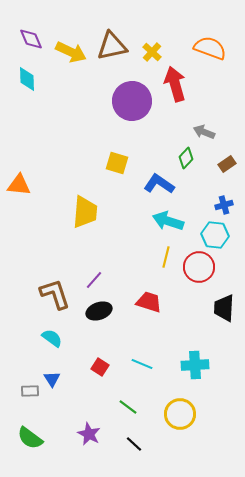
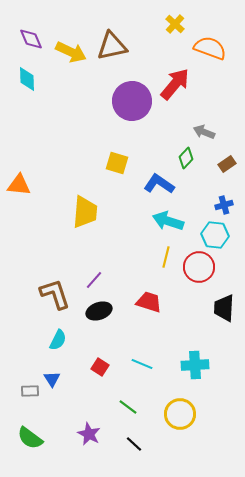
yellow cross: moved 23 px right, 28 px up
red arrow: rotated 56 degrees clockwise
cyan semicircle: moved 6 px right, 2 px down; rotated 80 degrees clockwise
